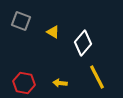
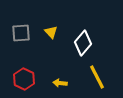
gray square: moved 12 px down; rotated 24 degrees counterclockwise
yellow triangle: moved 2 px left; rotated 16 degrees clockwise
red hexagon: moved 4 px up; rotated 15 degrees clockwise
